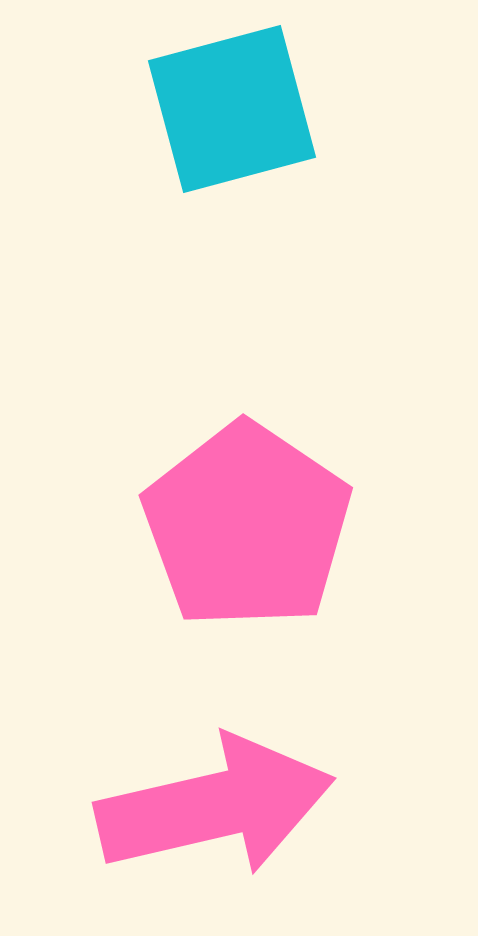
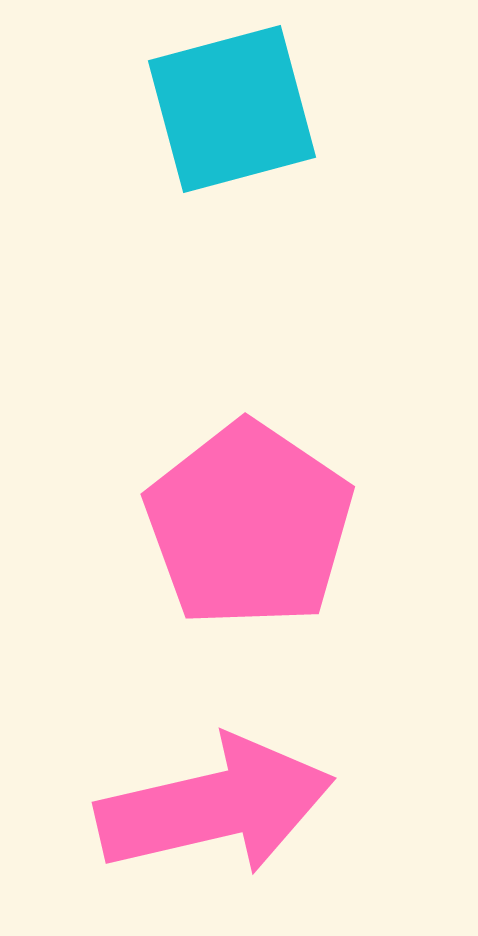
pink pentagon: moved 2 px right, 1 px up
